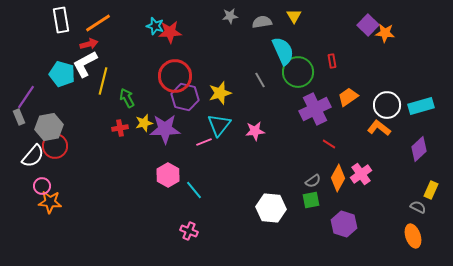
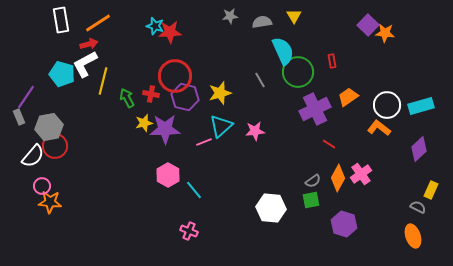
cyan triangle at (219, 125): moved 2 px right, 1 px down; rotated 10 degrees clockwise
red cross at (120, 128): moved 31 px right, 34 px up; rotated 21 degrees clockwise
